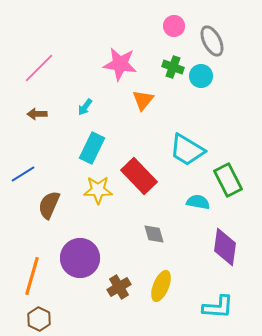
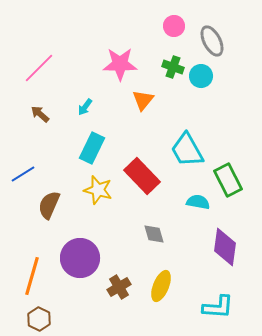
pink star: rotated 8 degrees counterclockwise
brown arrow: moved 3 px right; rotated 42 degrees clockwise
cyan trapezoid: rotated 30 degrees clockwise
red rectangle: moved 3 px right
yellow star: rotated 16 degrees clockwise
